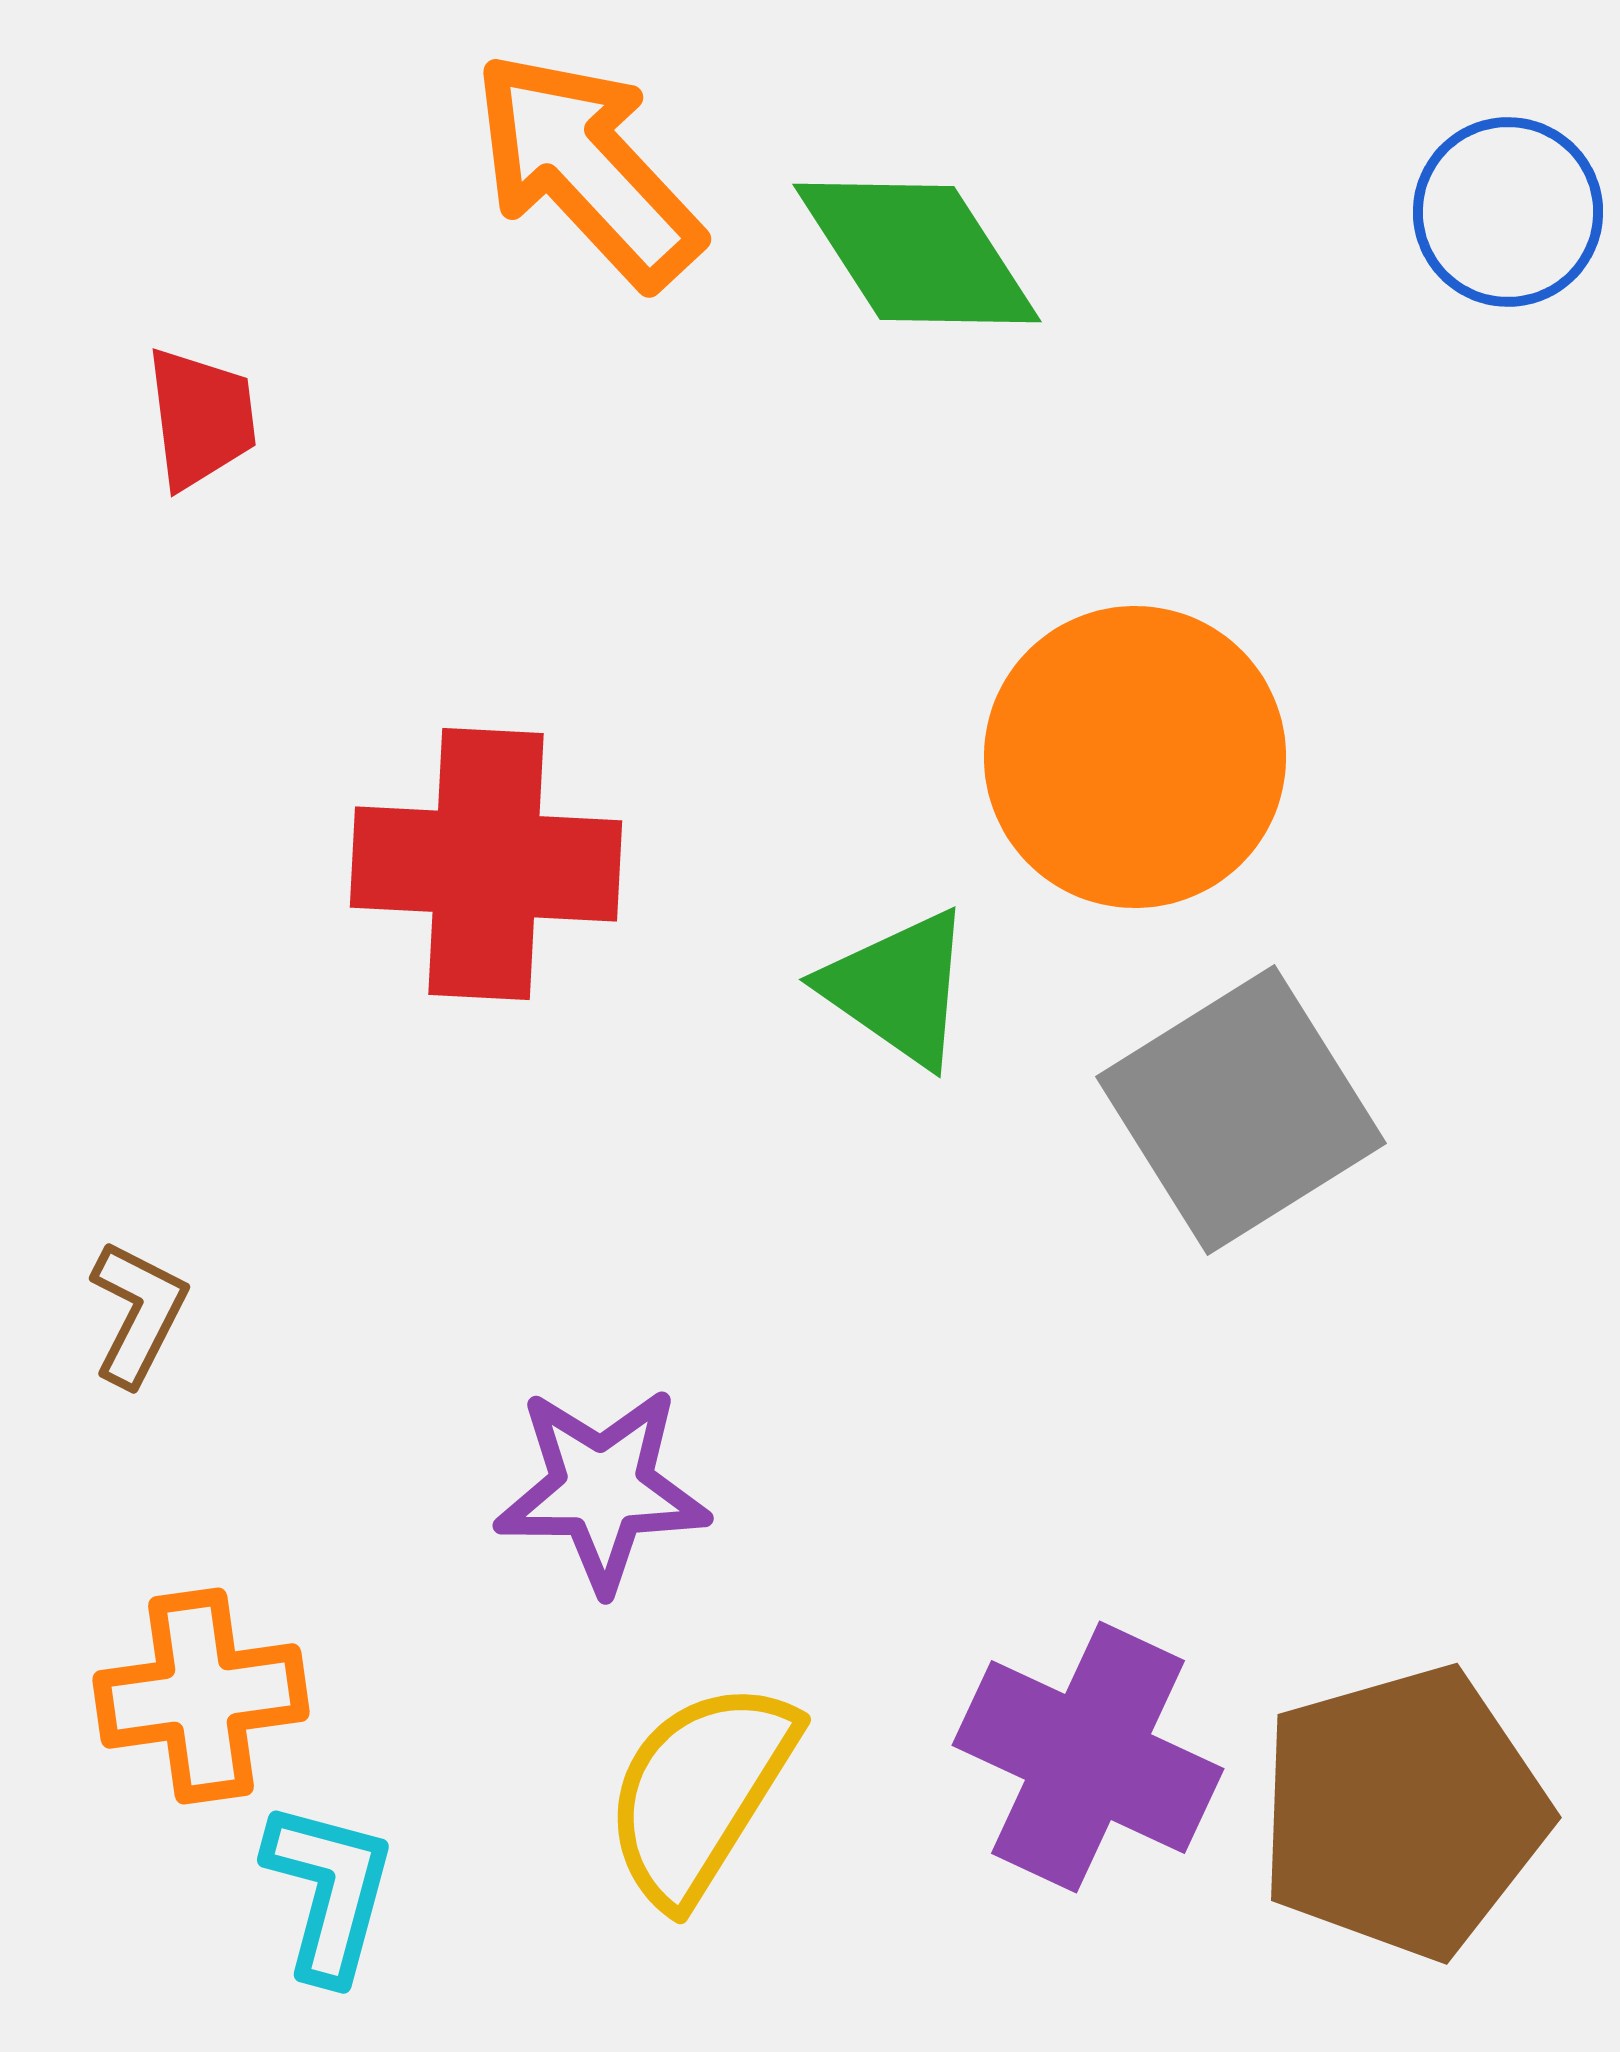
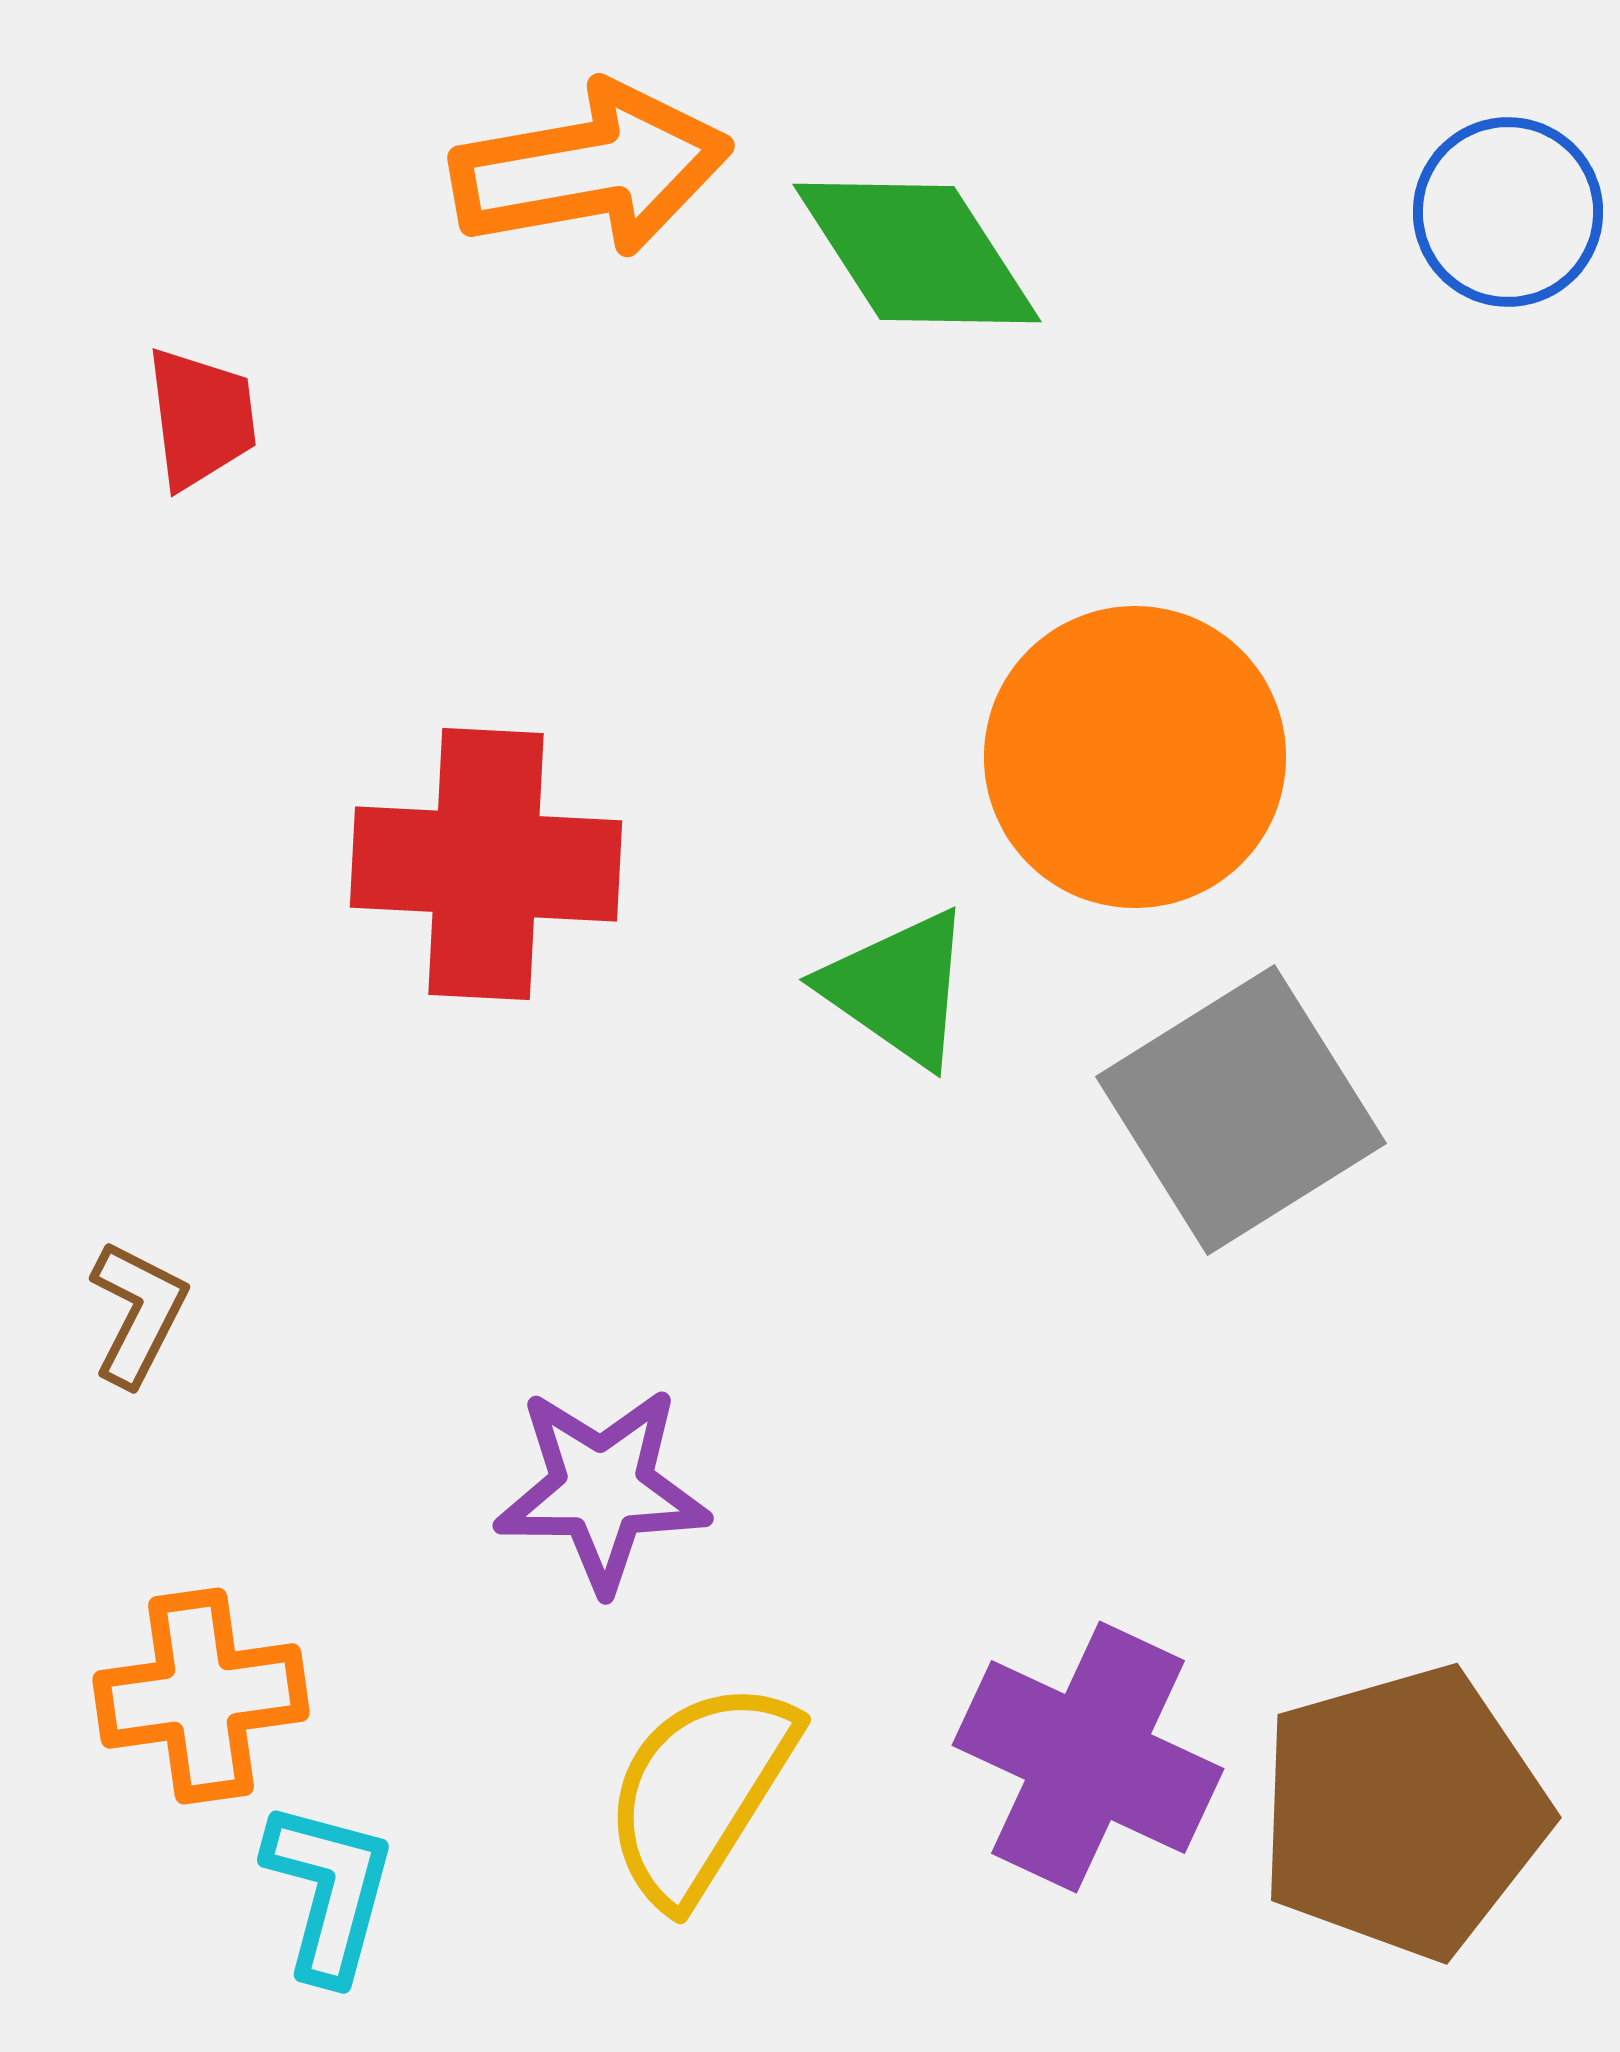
orange arrow: moved 4 px right; rotated 123 degrees clockwise
